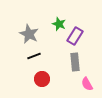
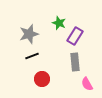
green star: moved 1 px up
gray star: rotated 30 degrees clockwise
black line: moved 2 px left
